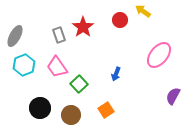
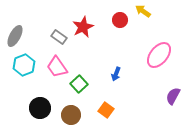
red star: rotated 10 degrees clockwise
gray rectangle: moved 2 px down; rotated 35 degrees counterclockwise
orange square: rotated 21 degrees counterclockwise
